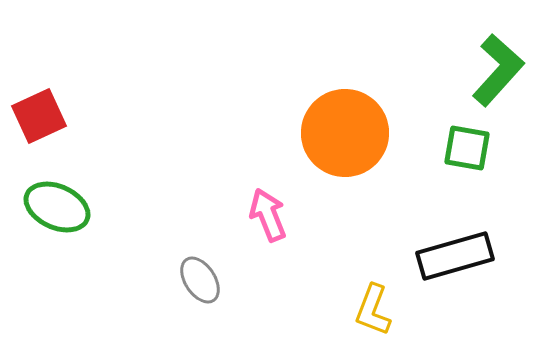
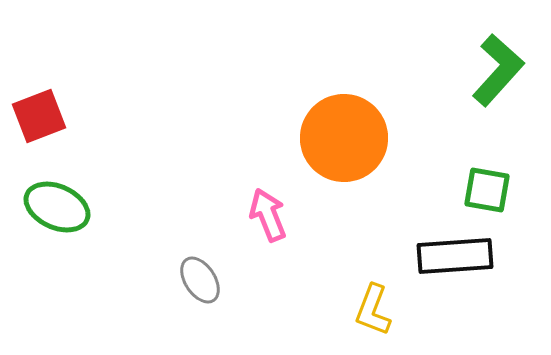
red square: rotated 4 degrees clockwise
orange circle: moved 1 px left, 5 px down
green square: moved 20 px right, 42 px down
black rectangle: rotated 12 degrees clockwise
